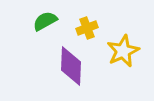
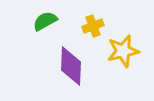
yellow cross: moved 6 px right, 2 px up
yellow star: rotated 12 degrees clockwise
